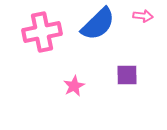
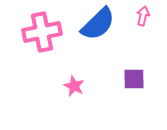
pink arrow: rotated 84 degrees counterclockwise
purple square: moved 7 px right, 4 px down
pink star: rotated 20 degrees counterclockwise
